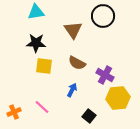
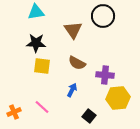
yellow square: moved 2 px left
purple cross: rotated 24 degrees counterclockwise
